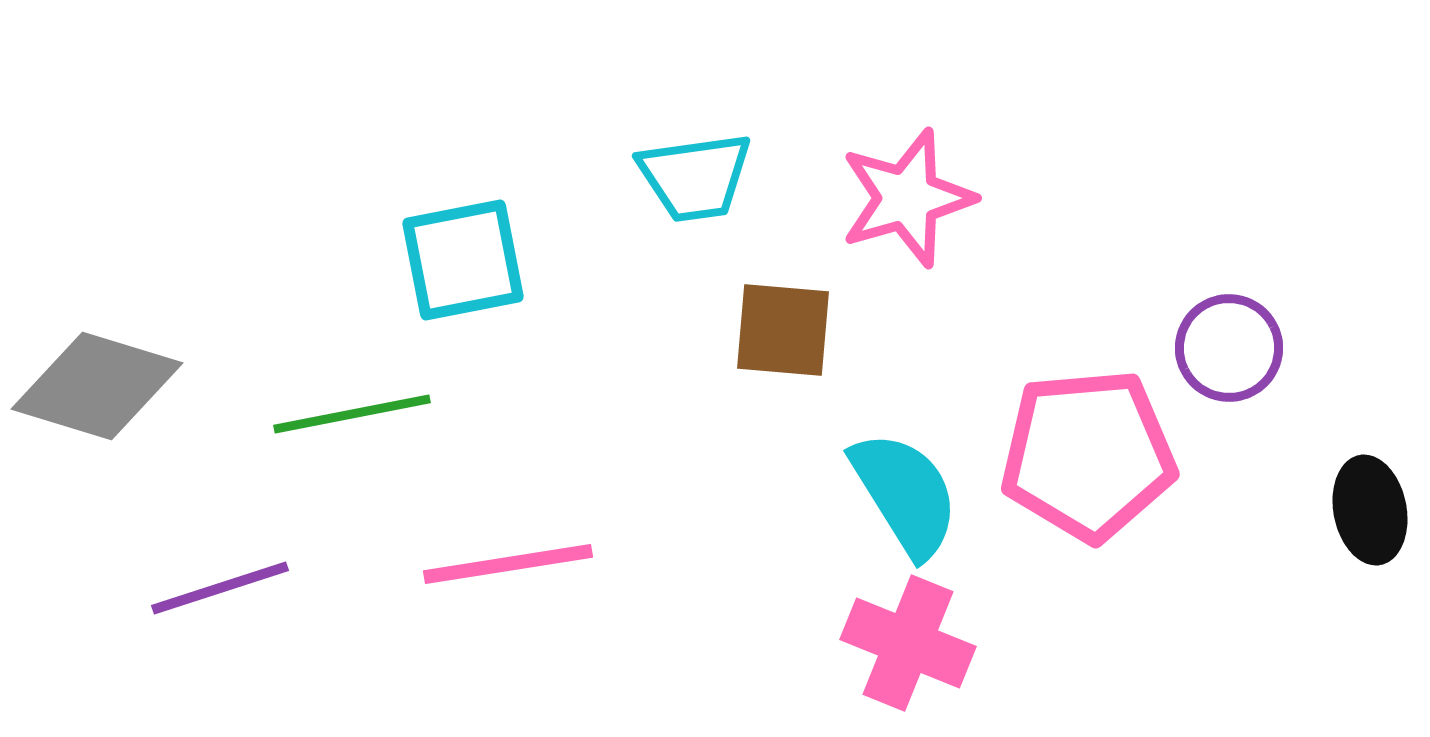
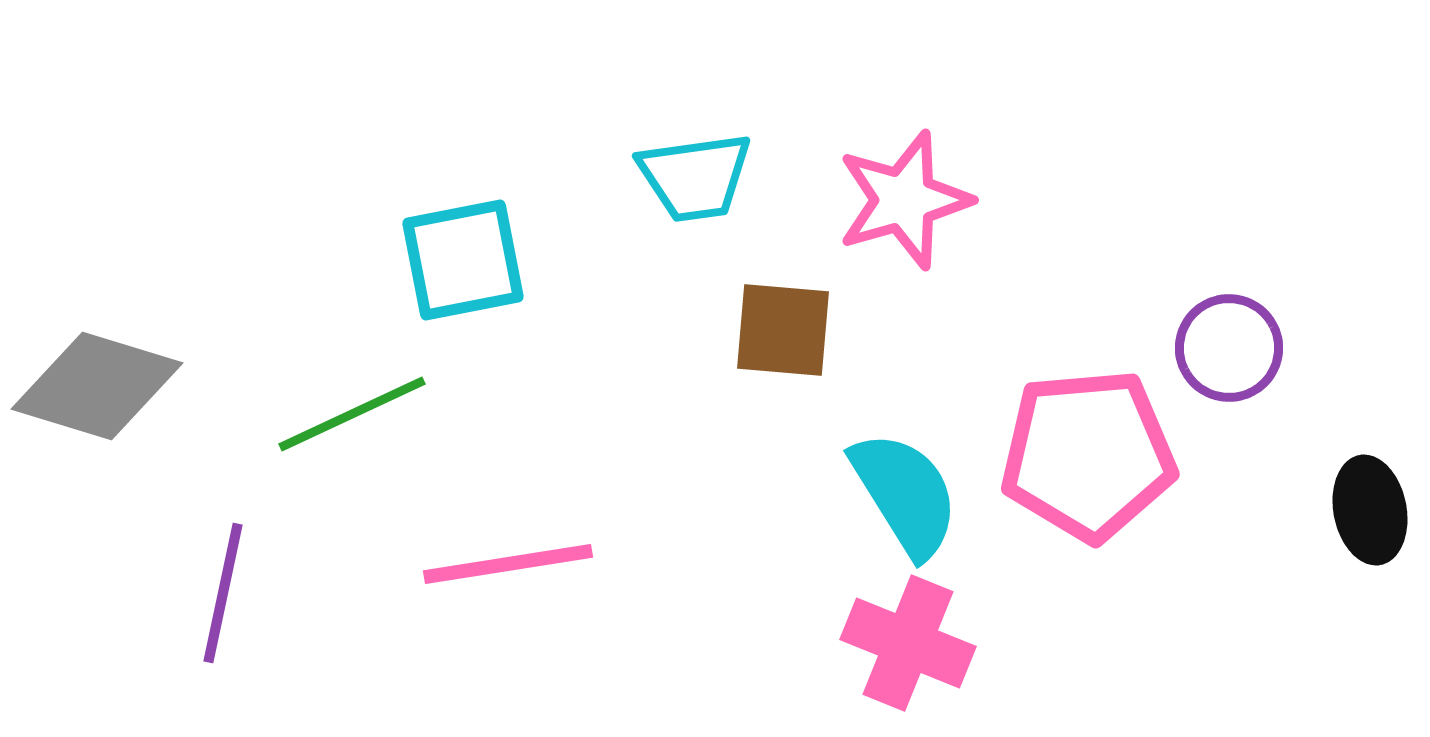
pink star: moved 3 px left, 2 px down
green line: rotated 14 degrees counterclockwise
purple line: moved 3 px right, 5 px down; rotated 60 degrees counterclockwise
